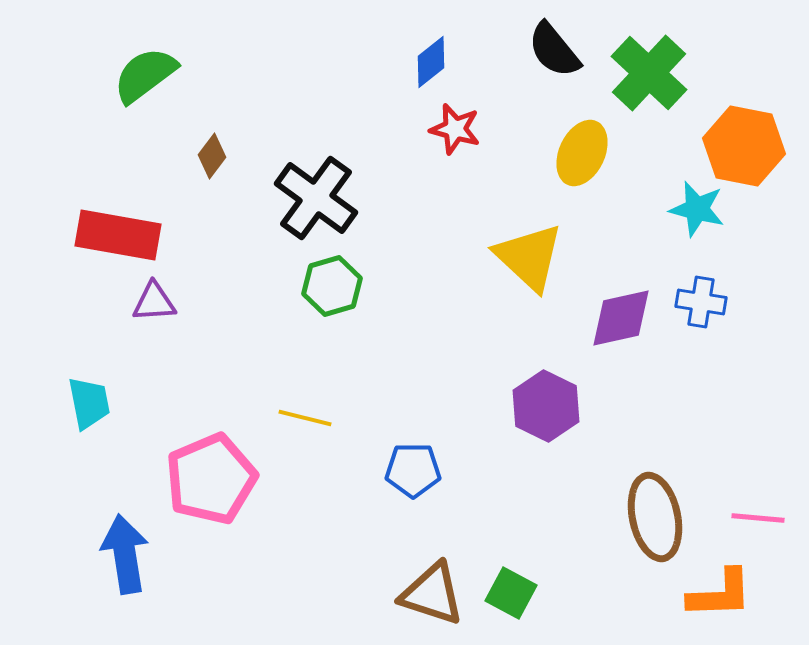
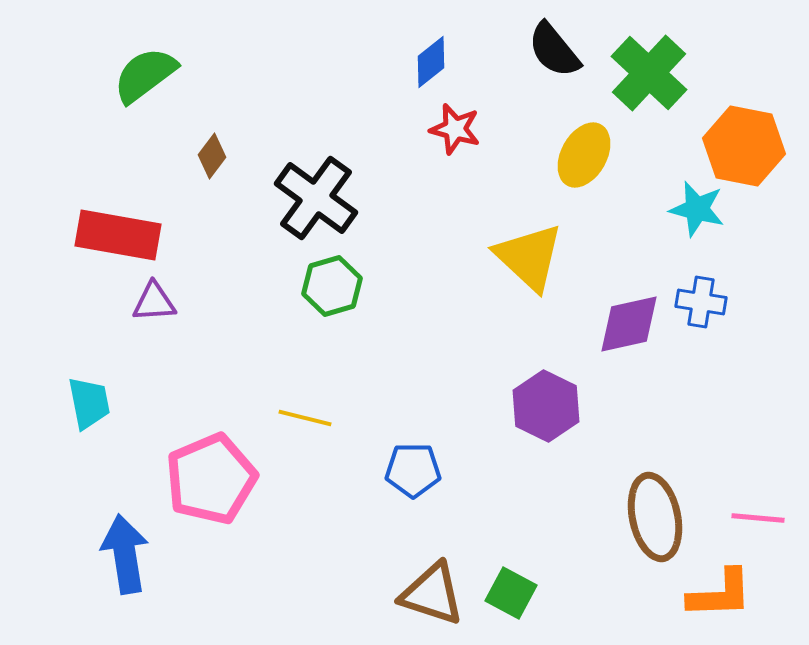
yellow ellipse: moved 2 px right, 2 px down; rotated 4 degrees clockwise
purple diamond: moved 8 px right, 6 px down
